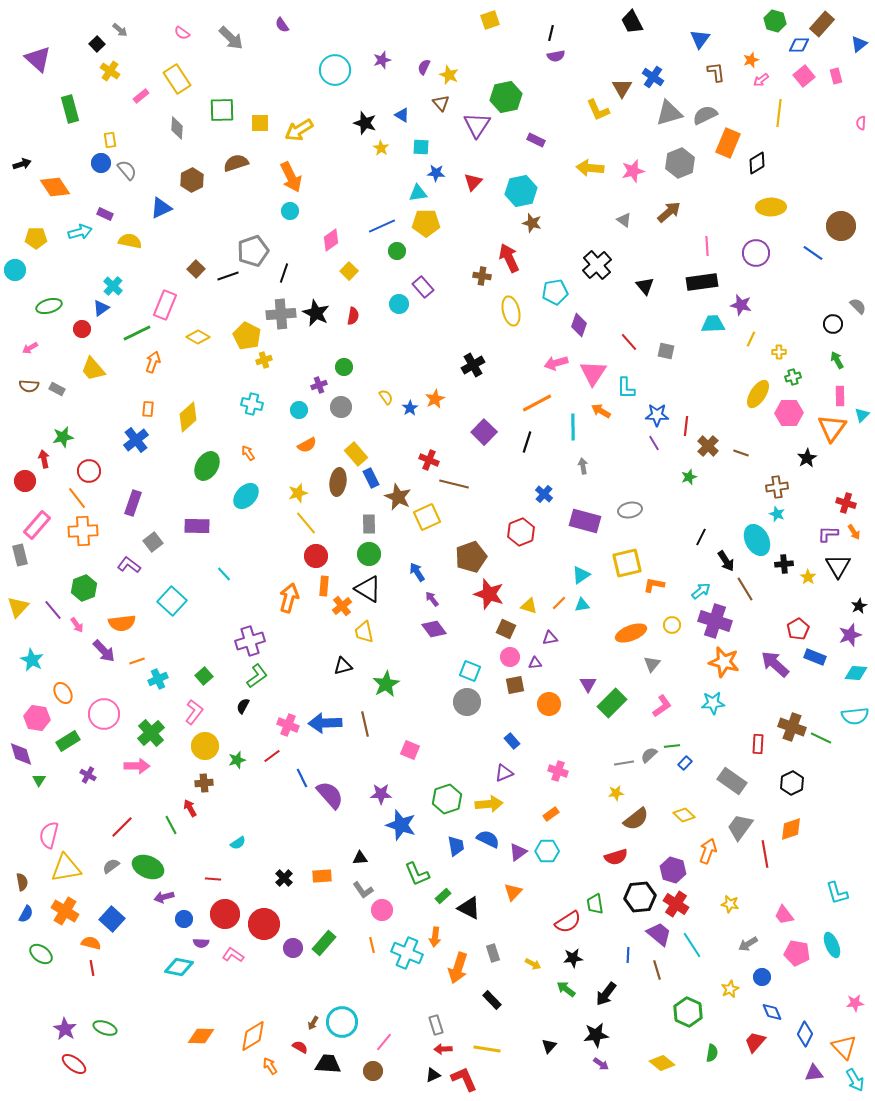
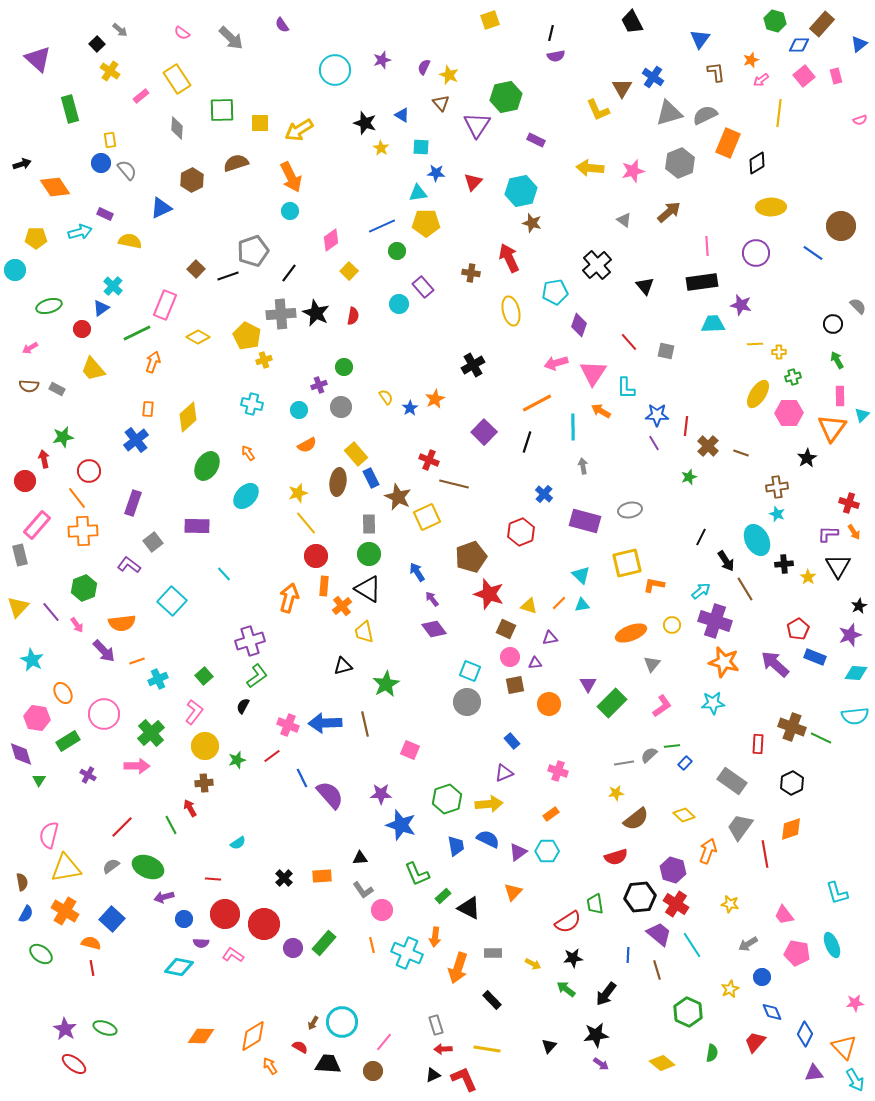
pink semicircle at (861, 123): moved 1 px left, 3 px up; rotated 112 degrees counterclockwise
black line at (284, 273): moved 5 px right; rotated 18 degrees clockwise
brown cross at (482, 276): moved 11 px left, 3 px up
yellow line at (751, 339): moved 4 px right, 5 px down; rotated 63 degrees clockwise
red cross at (846, 503): moved 3 px right
cyan triangle at (581, 575): rotated 42 degrees counterclockwise
purple line at (53, 610): moved 2 px left, 2 px down
gray rectangle at (493, 953): rotated 72 degrees counterclockwise
